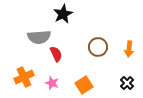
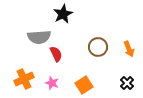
orange arrow: rotated 28 degrees counterclockwise
orange cross: moved 2 px down
